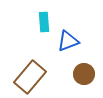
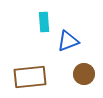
brown rectangle: rotated 44 degrees clockwise
